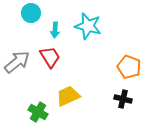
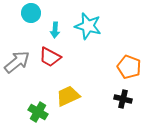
red trapezoid: rotated 150 degrees clockwise
